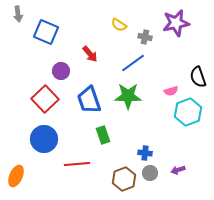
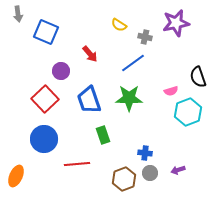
green star: moved 1 px right, 2 px down
